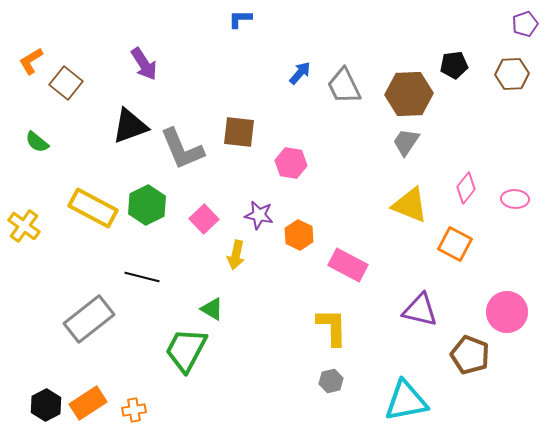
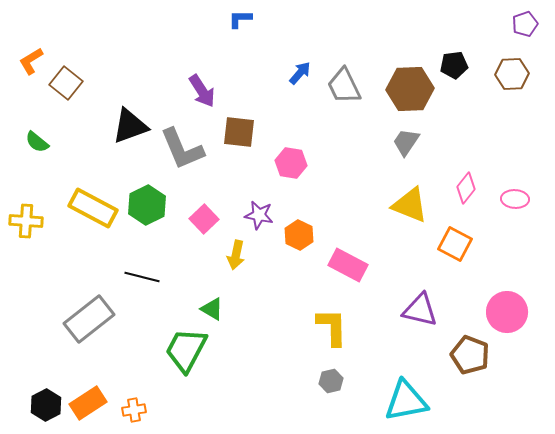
purple arrow at (144, 64): moved 58 px right, 27 px down
brown hexagon at (409, 94): moved 1 px right, 5 px up
yellow cross at (24, 226): moved 2 px right, 5 px up; rotated 32 degrees counterclockwise
